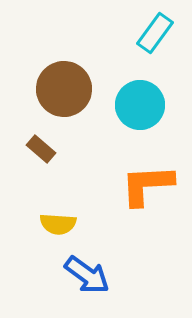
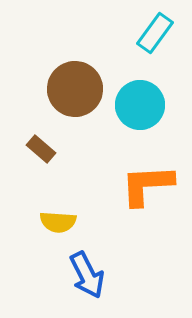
brown circle: moved 11 px right
yellow semicircle: moved 2 px up
blue arrow: rotated 27 degrees clockwise
